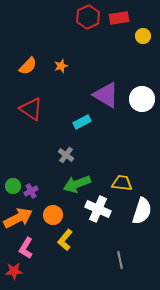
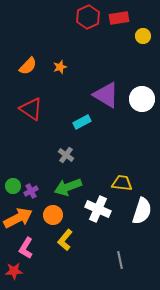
orange star: moved 1 px left, 1 px down
green arrow: moved 9 px left, 3 px down
